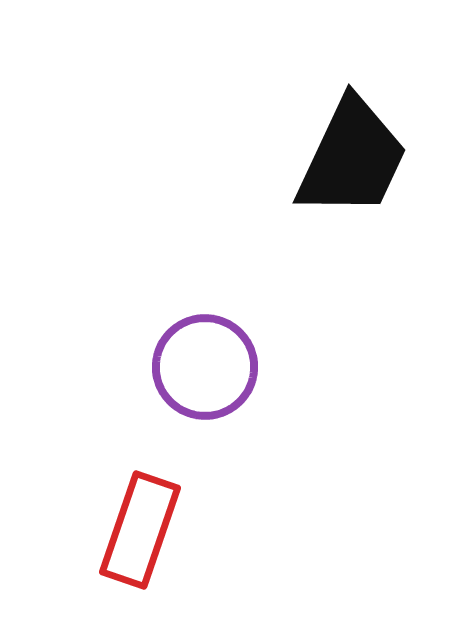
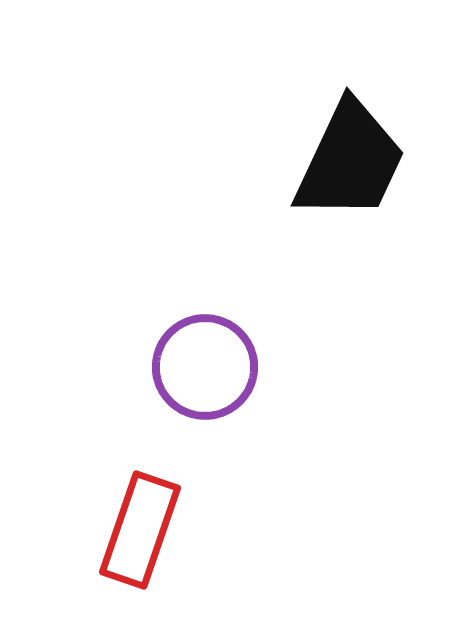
black trapezoid: moved 2 px left, 3 px down
